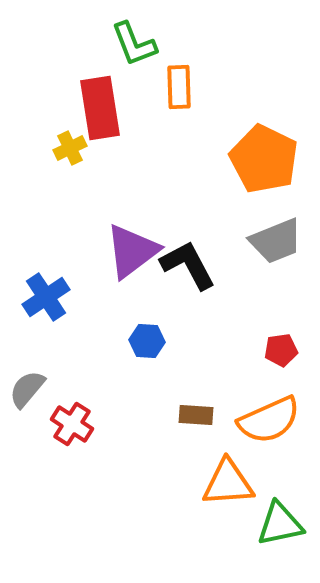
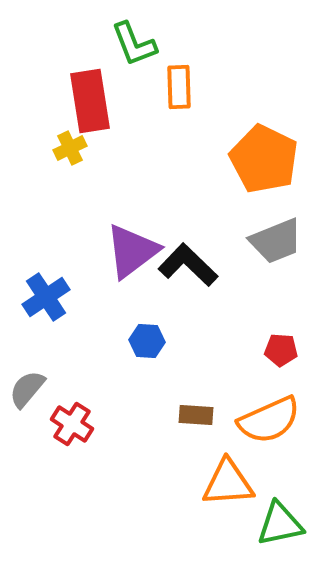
red rectangle: moved 10 px left, 7 px up
black L-shape: rotated 18 degrees counterclockwise
red pentagon: rotated 12 degrees clockwise
